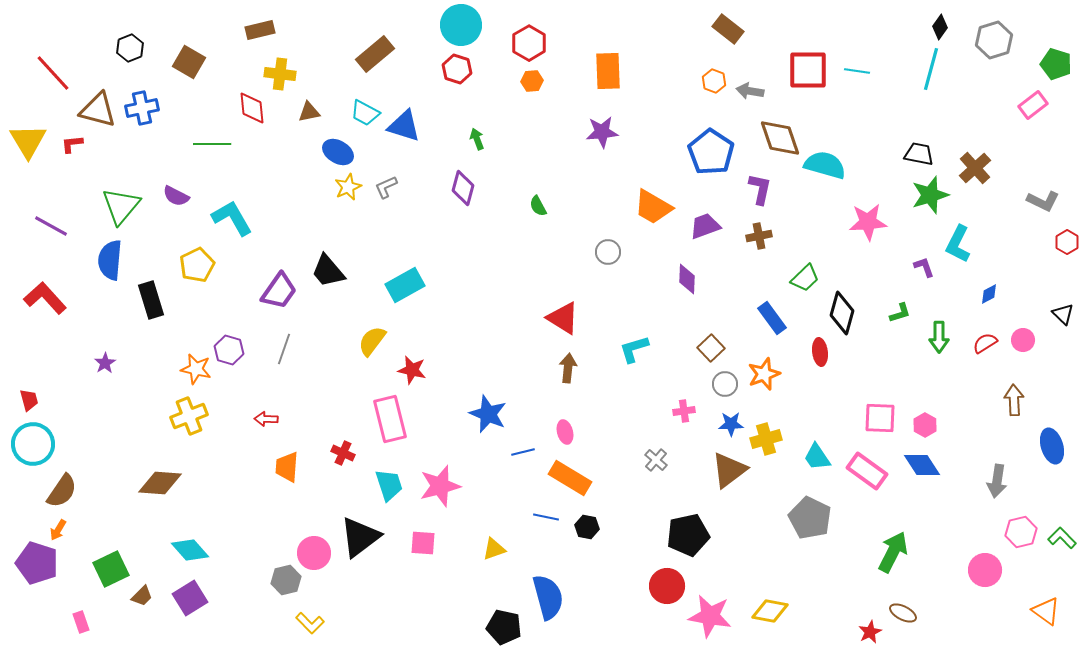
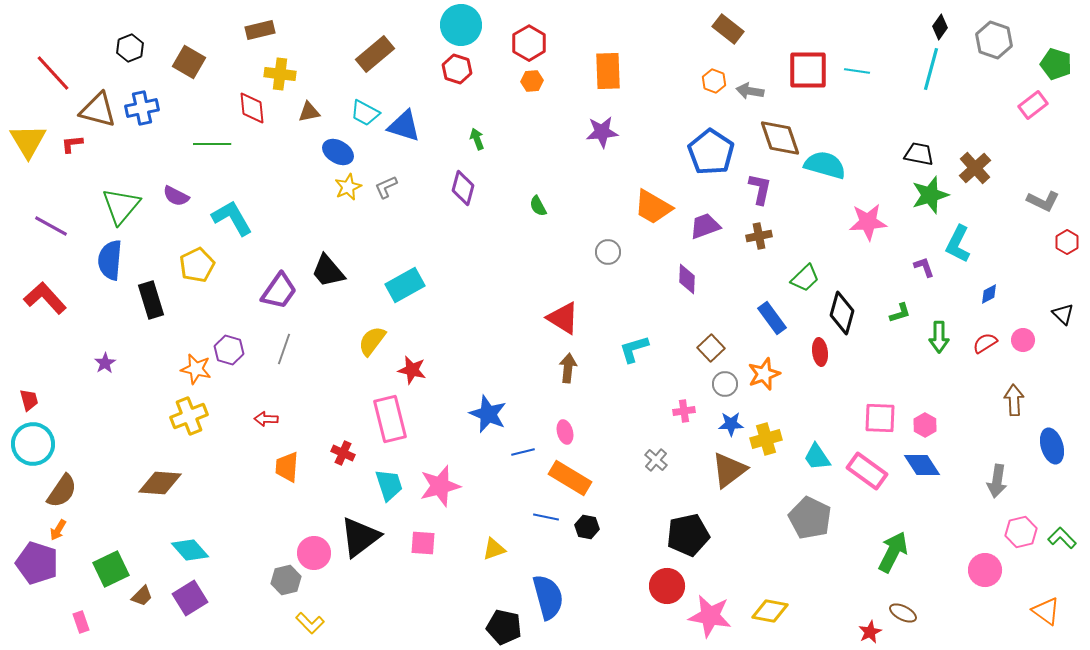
gray hexagon at (994, 40): rotated 24 degrees counterclockwise
